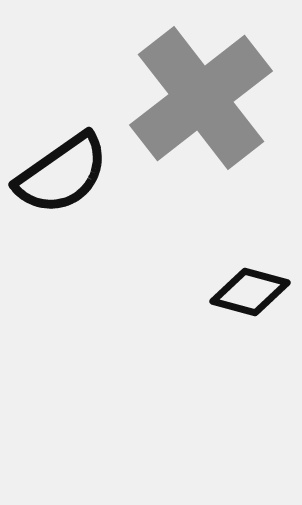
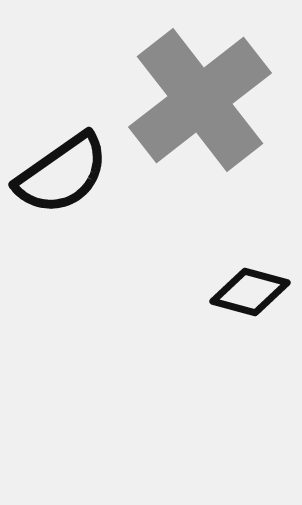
gray cross: moved 1 px left, 2 px down
